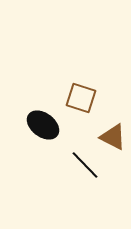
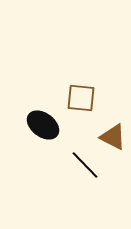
brown square: rotated 12 degrees counterclockwise
